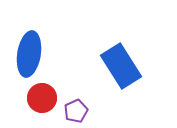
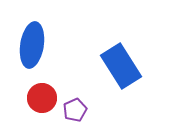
blue ellipse: moved 3 px right, 9 px up
purple pentagon: moved 1 px left, 1 px up
